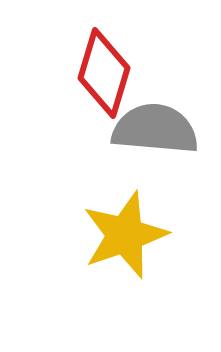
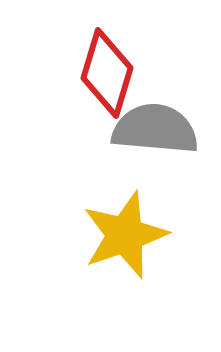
red diamond: moved 3 px right
